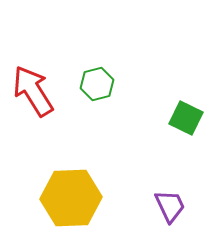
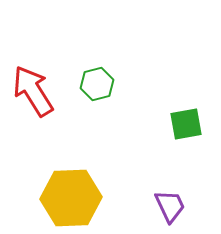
green square: moved 6 px down; rotated 36 degrees counterclockwise
